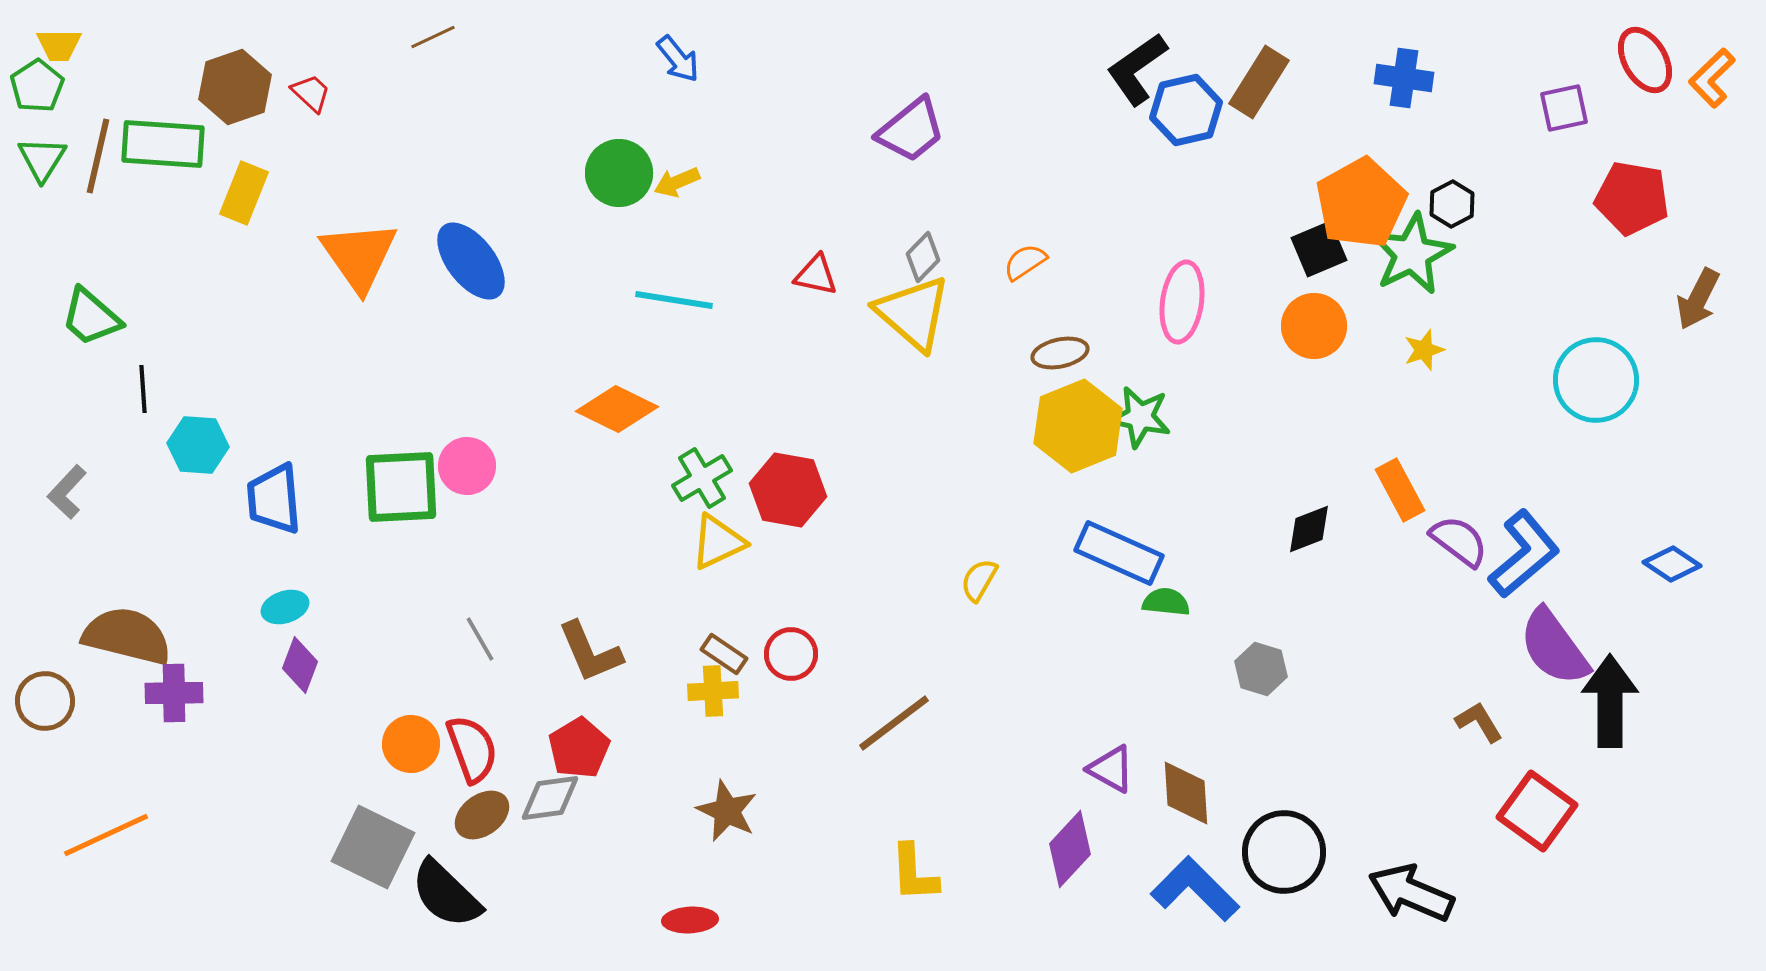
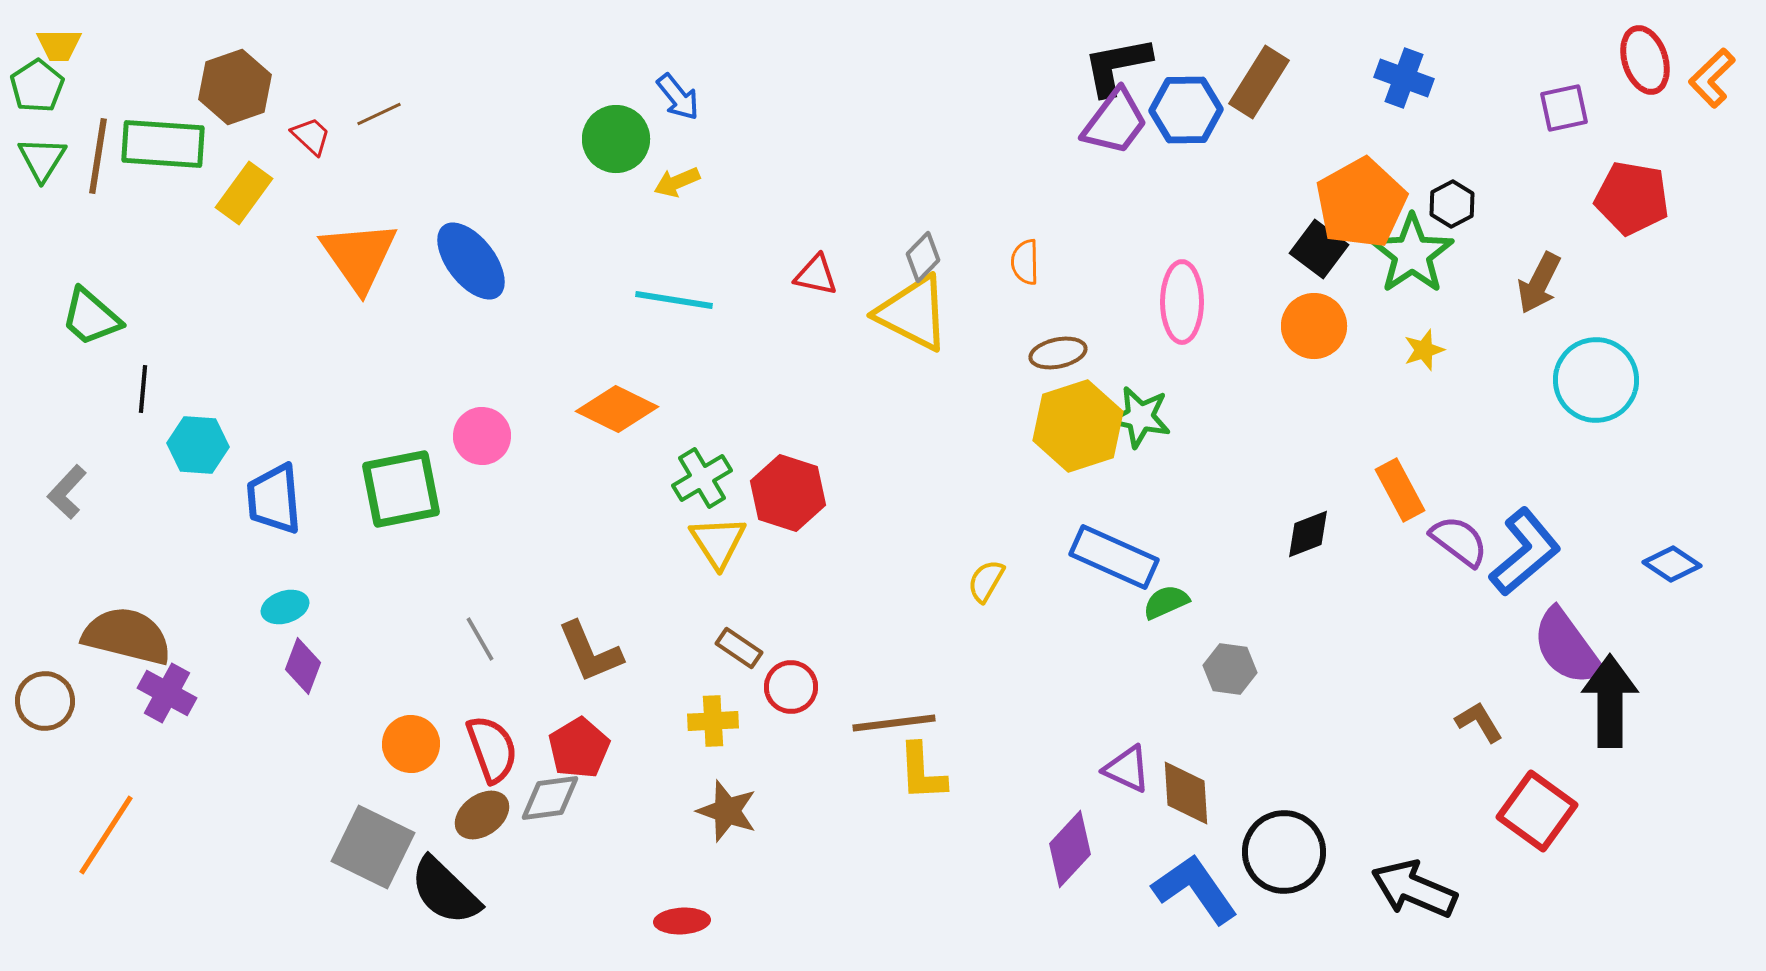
brown line at (433, 37): moved 54 px left, 77 px down
blue arrow at (678, 59): moved 38 px down
red ellipse at (1645, 60): rotated 12 degrees clockwise
black L-shape at (1137, 69): moved 20 px left, 3 px up; rotated 24 degrees clockwise
blue cross at (1404, 78): rotated 12 degrees clockwise
red trapezoid at (311, 93): moved 43 px down
blue hexagon at (1186, 110): rotated 12 degrees clockwise
purple trapezoid at (911, 130): moved 204 px right, 8 px up; rotated 14 degrees counterclockwise
brown line at (98, 156): rotated 4 degrees counterclockwise
green circle at (619, 173): moved 3 px left, 34 px up
yellow rectangle at (244, 193): rotated 14 degrees clockwise
black square at (1319, 249): rotated 30 degrees counterclockwise
green star at (1412, 254): rotated 8 degrees counterclockwise
orange semicircle at (1025, 262): rotated 57 degrees counterclockwise
brown arrow at (1698, 299): moved 159 px left, 16 px up
pink ellipse at (1182, 302): rotated 8 degrees counterclockwise
yellow triangle at (913, 313): rotated 14 degrees counterclockwise
brown ellipse at (1060, 353): moved 2 px left
black line at (143, 389): rotated 9 degrees clockwise
yellow hexagon at (1078, 426): rotated 4 degrees clockwise
pink circle at (467, 466): moved 15 px right, 30 px up
green square at (401, 487): moved 2 px down; rotated 8 degrees counterclockwise
red hexagon at (788, 490): moved 3 px down; rotated 8 degrees clockwise
black diamond at (1309, 529): moved 1 px left, 5 px down
yellow triangle at (718, 542): rotated 38 degrees counterclockwise
blue rectangle at (1119, 553): moved 5 px left, 4 px down
blue L-shape at (1524, 554): moved 1 px right, 2 px up
yellow semicircle at (979, 580): moved 7 px right, 1 px down
green semicircle at (1166, 602): rotated 30 degrees counterclockwise
purple semicircle at (1554, 647): moved 13 px right
brown rectangle at (724, 654): moved 15 px right, 6 px up
red circle at (791, 654): moved 33 px down
purple diamond at (300, 665): moved 3 px right, 1 px down
gray hexagon at (1261, 669): moved 31 px left; rotated 9 degrees counterclockwise
yellow cross at (713, 691): moved 30 px down
purple cross at (174, 693): moved 7 px left; rotated 30 degrees clockwise
brown line at (894, 723): rotated 30 degrees clockwise
red semicircle at (472, 749): moved 20 px right
purple triangle at (1111, 769): moved 16 px right; rotated 4 degrees counterclockwise
brown star at (727, 811): rotated 6 degrees counterclockwise
orange line at (106, 835): rotated 32 degrees counterclockwise
yellow L-shape at (914, 873): moved 8 px right, 101 px up
blue L-shape at (1195, 889): rotated 10 degrees clockwise
black arrow at (1411, 893): moved 3 px right, 4 px up
black semicircle at (446, 894): moved 1 px left, 3 px up
red ellipse at (690, 920): moved 8 px left, 1 px down
